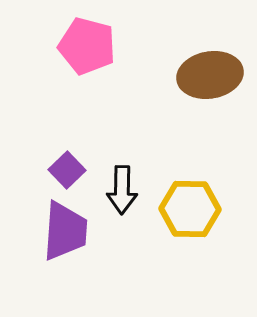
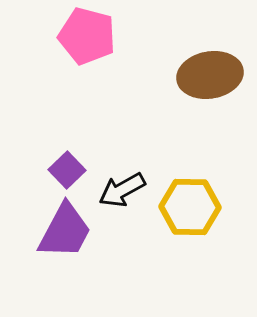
pink pentagon: moved 10 px up
black arrow: rotated 60 degrees clockwise
yellow hexagon: moved 2 px up
purple trapezoid: rotated 24 degrees clockwise
